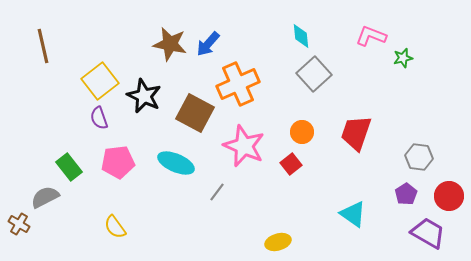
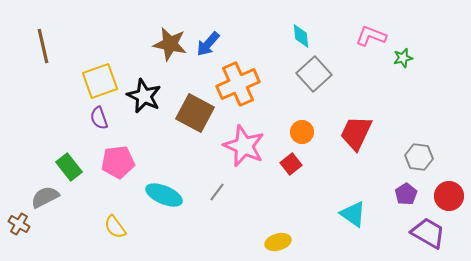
yellow square: rotated 18 degrees clockwise
red trapezoid: rotated 6 degrees clockwise
cyan ellipse: moved 12 px left, 32 px down
